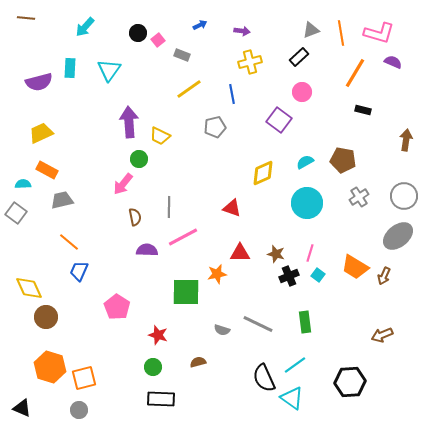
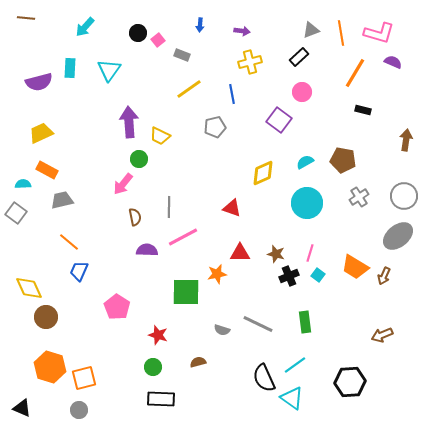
blue arrow at (200, 25): rotated 120 degrees clockwise
